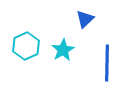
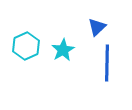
blue triangle: moved 12 px right, 8 px down
